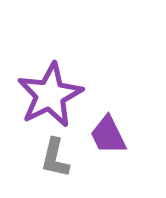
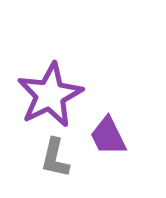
purple trapezoid: moved 1 px down
